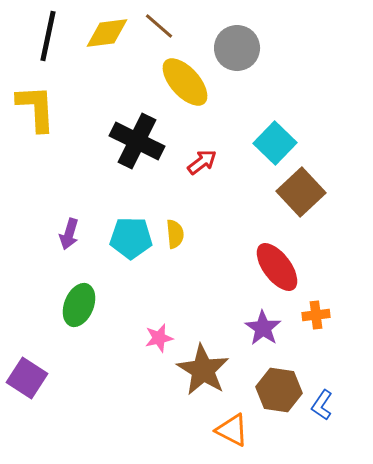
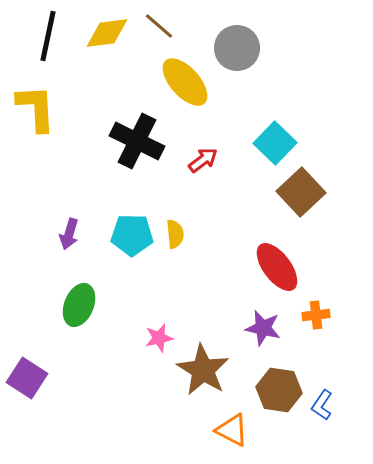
red arrow: moved 1 px right, 2 px up
cyan pentagon: moved 1 px right, 3 px up
purple star: rotated 21 degrees counterclockwise
